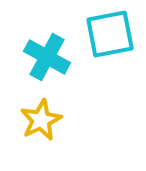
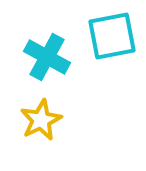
cyan square: moved 2 px right, 2 px down
